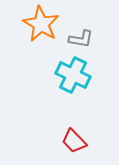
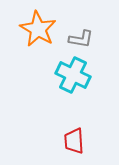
orange star: moved 3 px left, 5 px down
red trapezoid: rotated 40 degrees clockwise
